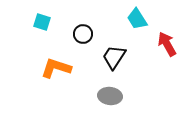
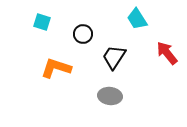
red arrow: moved 9 px down; rotated 10 degrees counterclockwise
